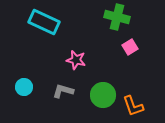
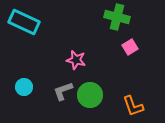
cyan rectangle: moved 20 px left
gray L-shape: rotated 35 degrees counterclockwise
green circle: moved 13 px left
